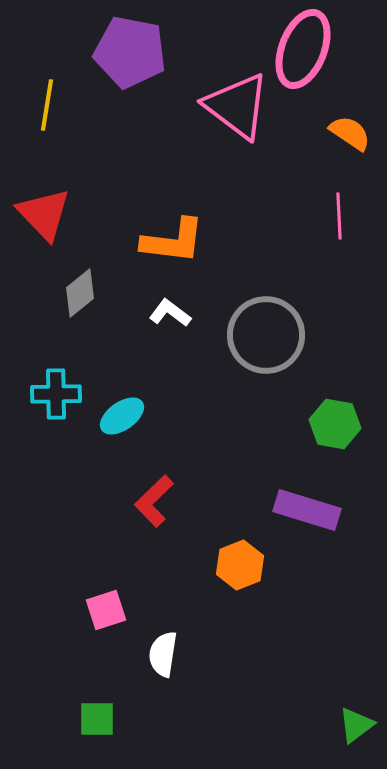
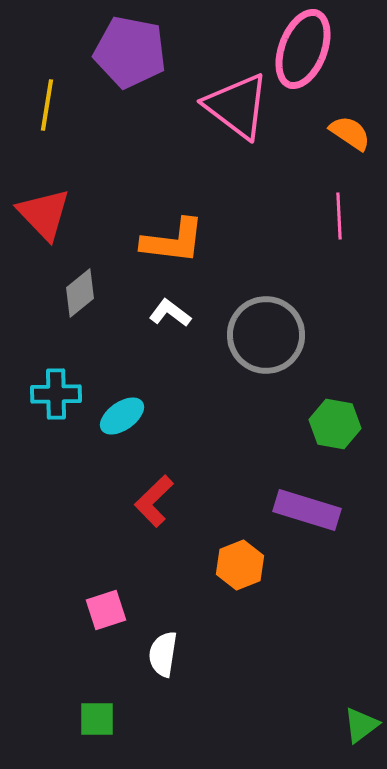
green triangle: moved 5 px right
